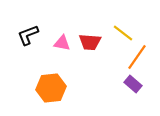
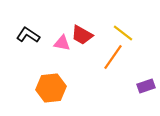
black L-shape: rotated 55 degrees clockwise
red trapezoid: moved 8 px left, 7 px up; rotated 25 degrees clockwise
orange line: moved 24 px left
purple rectangle: moved 13 px right, 2 px down; rotated 60 degrees counterclockwise
